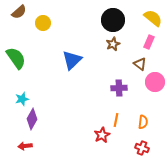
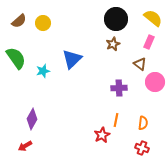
brown semicircle: moved 9 px down
black circle: moved 3 px right, 1 px up
blue triangle: moved 1 px up
cyan star: moved 21 px right, 28 px up
orange semicircle: moved 1 px down
red arrow: rotated 24 degrees counterclockwise
